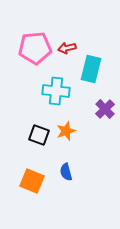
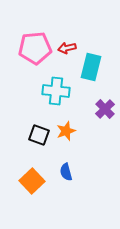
cyan rectangle: moved 2 px up
orange square: rotated 25 degrees clockwise
